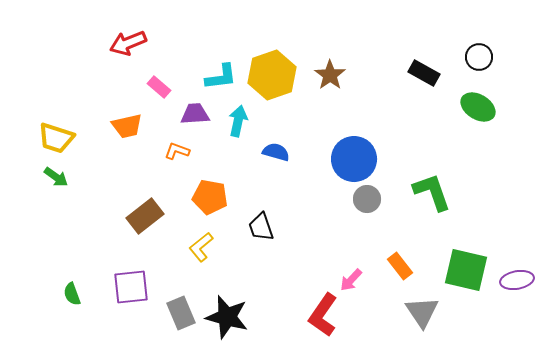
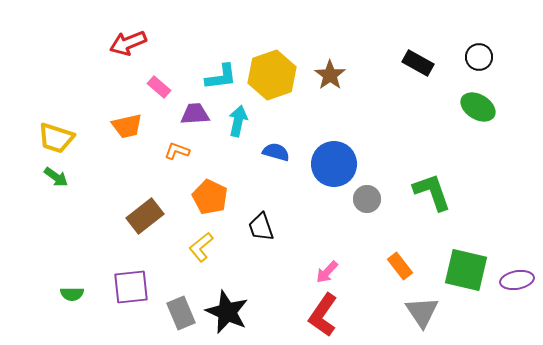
black rectangle: moved 6 px left, 10 px up
blue circle: moved 20 px left, 5 px down
orange pentagon: rotated 16 degrees clockwise
pink arrow: moved 24 px left, 8 px up
green semicircle: rotated 70 degrees counterclockwise
black star: moved 5 px up; rotated 9 degrees clockwise
